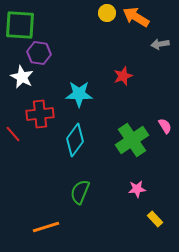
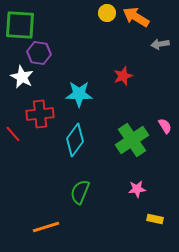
yellow rectangle: rotated 35 degrees counterclockwise
